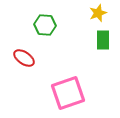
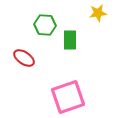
yellow star: rotated 12 degrees clockwise
green rectangle: moved 33 px left
pink square: moved 4 px down
